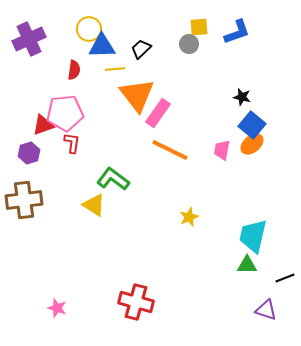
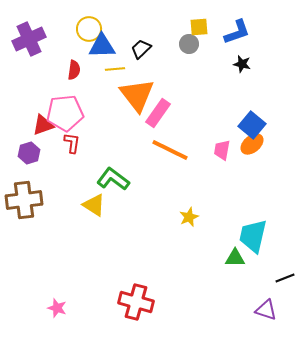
black star: moved 33 px up
green triangle: moved 12 px left, 7 px up
